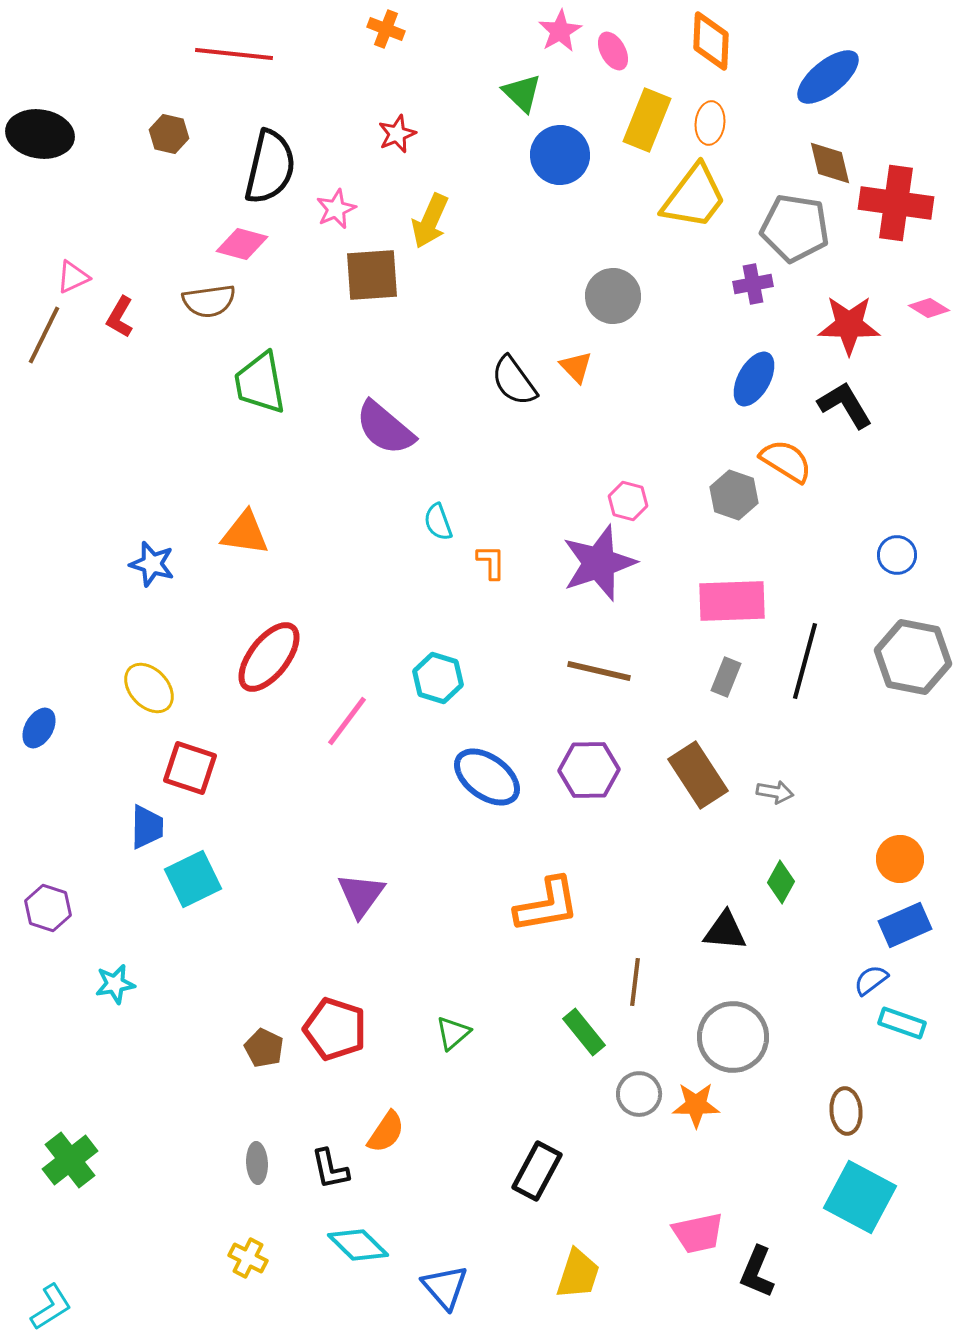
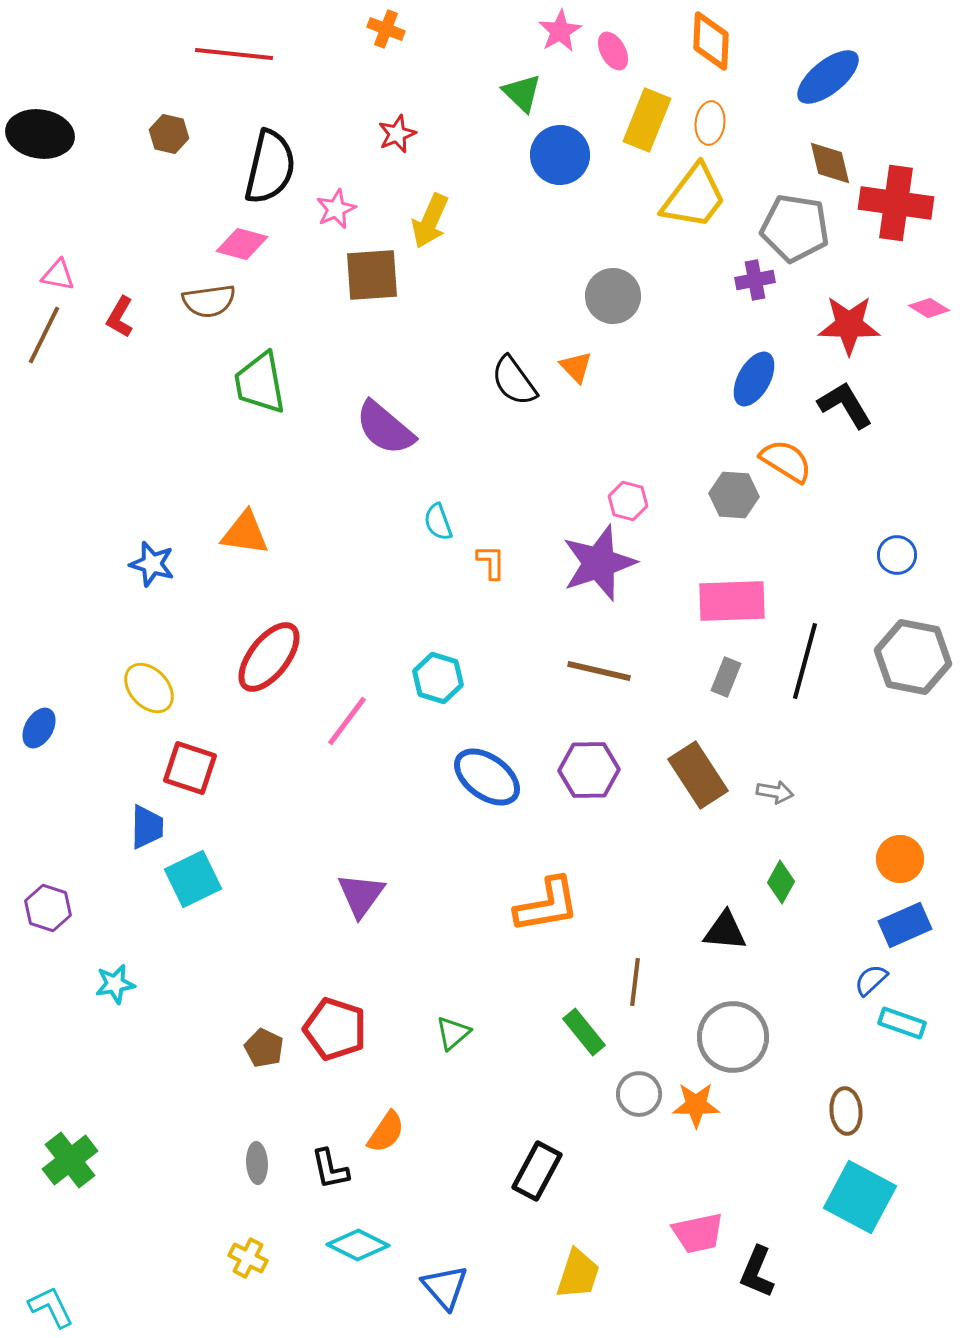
pink triangle at (73, 277): moved 15 px left, 2 px up; rotated 36 degrees clockwise
purple cross at (753, 284): moved 2 px right, 4 px up
gray hexagon at (734, 495): rotated 15 degrees counterclockwise
blue semicircle at (871, 980): rotated 6 degrees counterclockwise
cyan diamond at (358, 1245): rotated 18 degrees counterclockwise
cyan L-shape at (51, 1307): rotated 84 degrees counterclockwise
